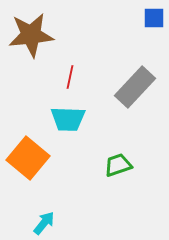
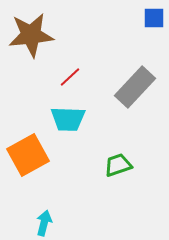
red line: rotated 35 degrees clockwise
orange square: moved 3 px up; rotated 21 degrees clockwise
cyan arrow: rotated 25 degrees counterclockwise
